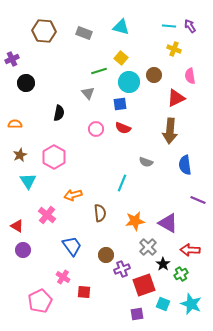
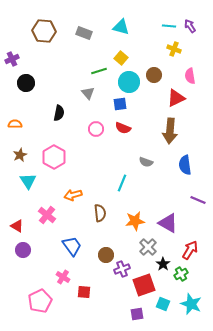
red arrow at (190, 250): rotated 120 degrees clockwise
